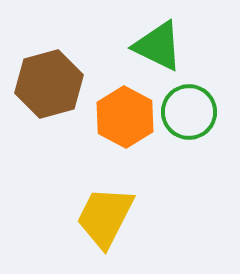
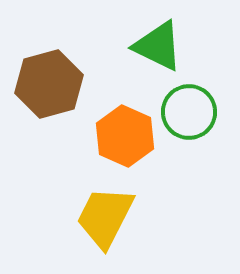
orange hexagon: moved 19 px down; rotated 4 degrees counterclockwise
